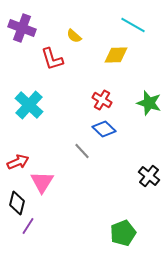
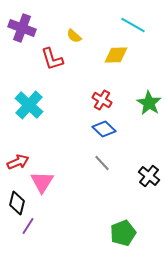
green star: rotated 15 degrees clockwise
gray line: moved 20 px right, 12 px down
